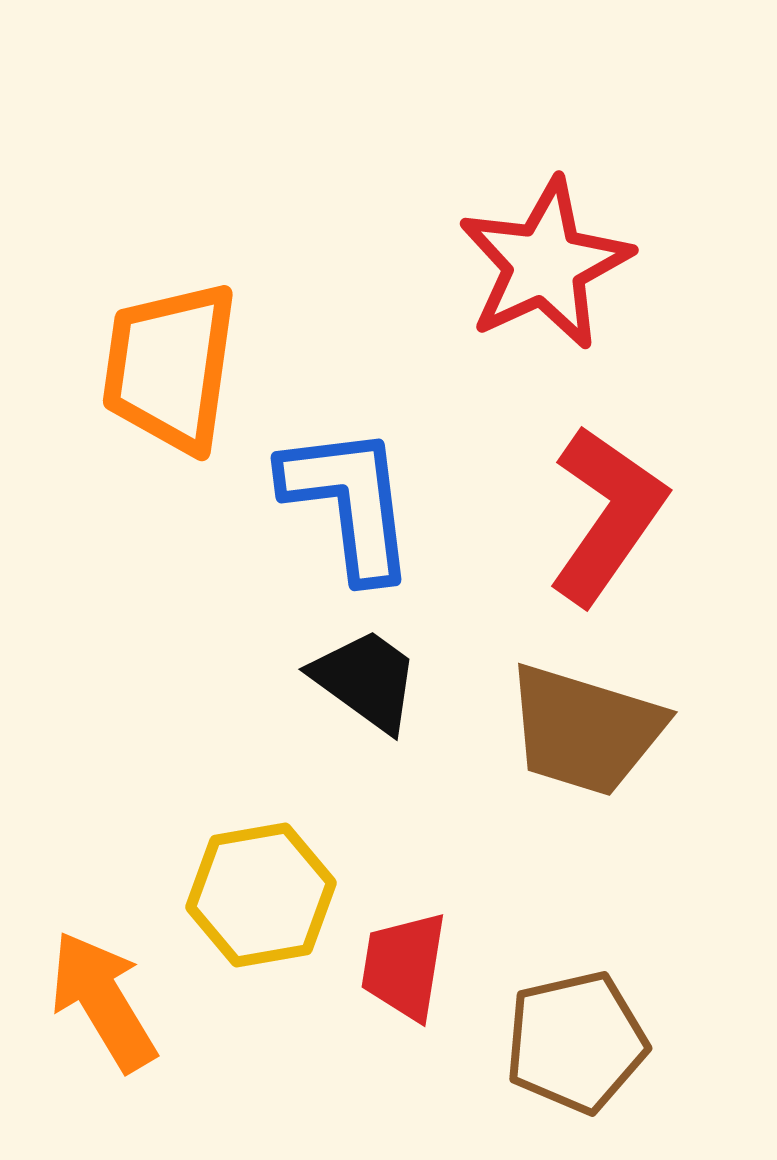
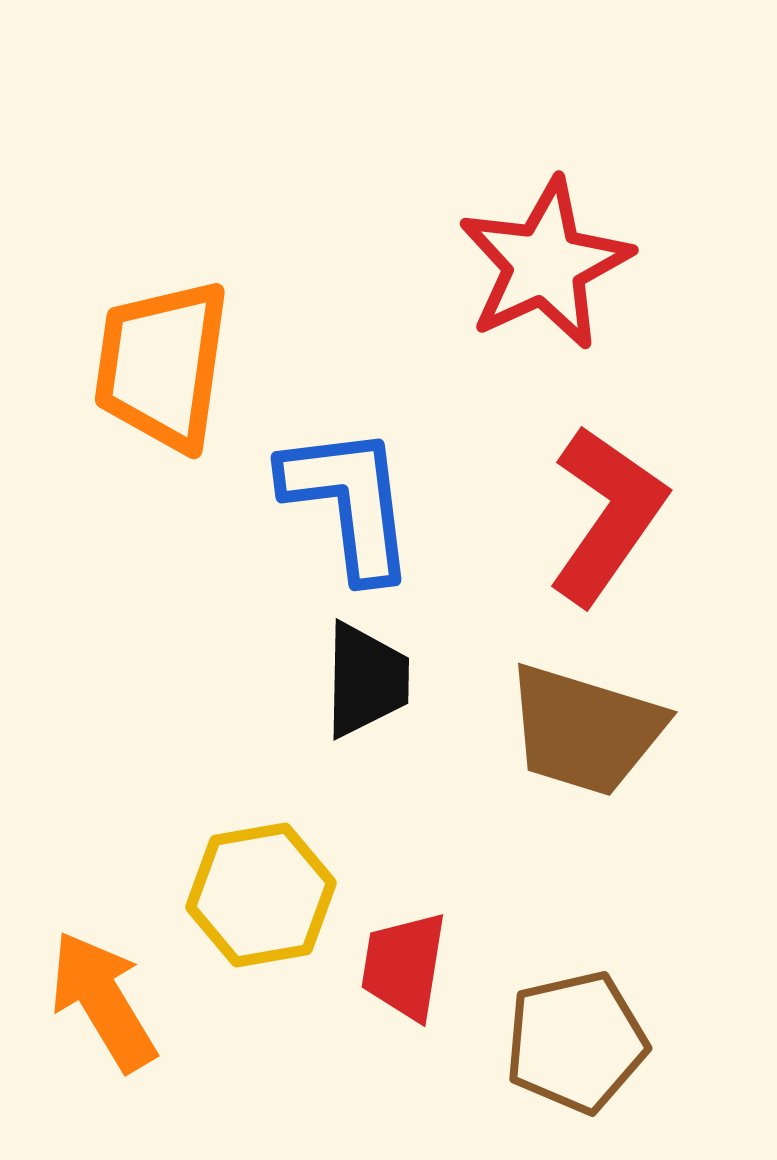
orange trapezoid: moved 8 px left, 2 px up
black trapezoid: rotated 55 degrees clockwise
